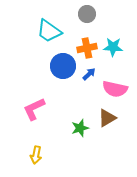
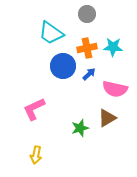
cyan trapezoid: moved 2 px right, 2 px down
